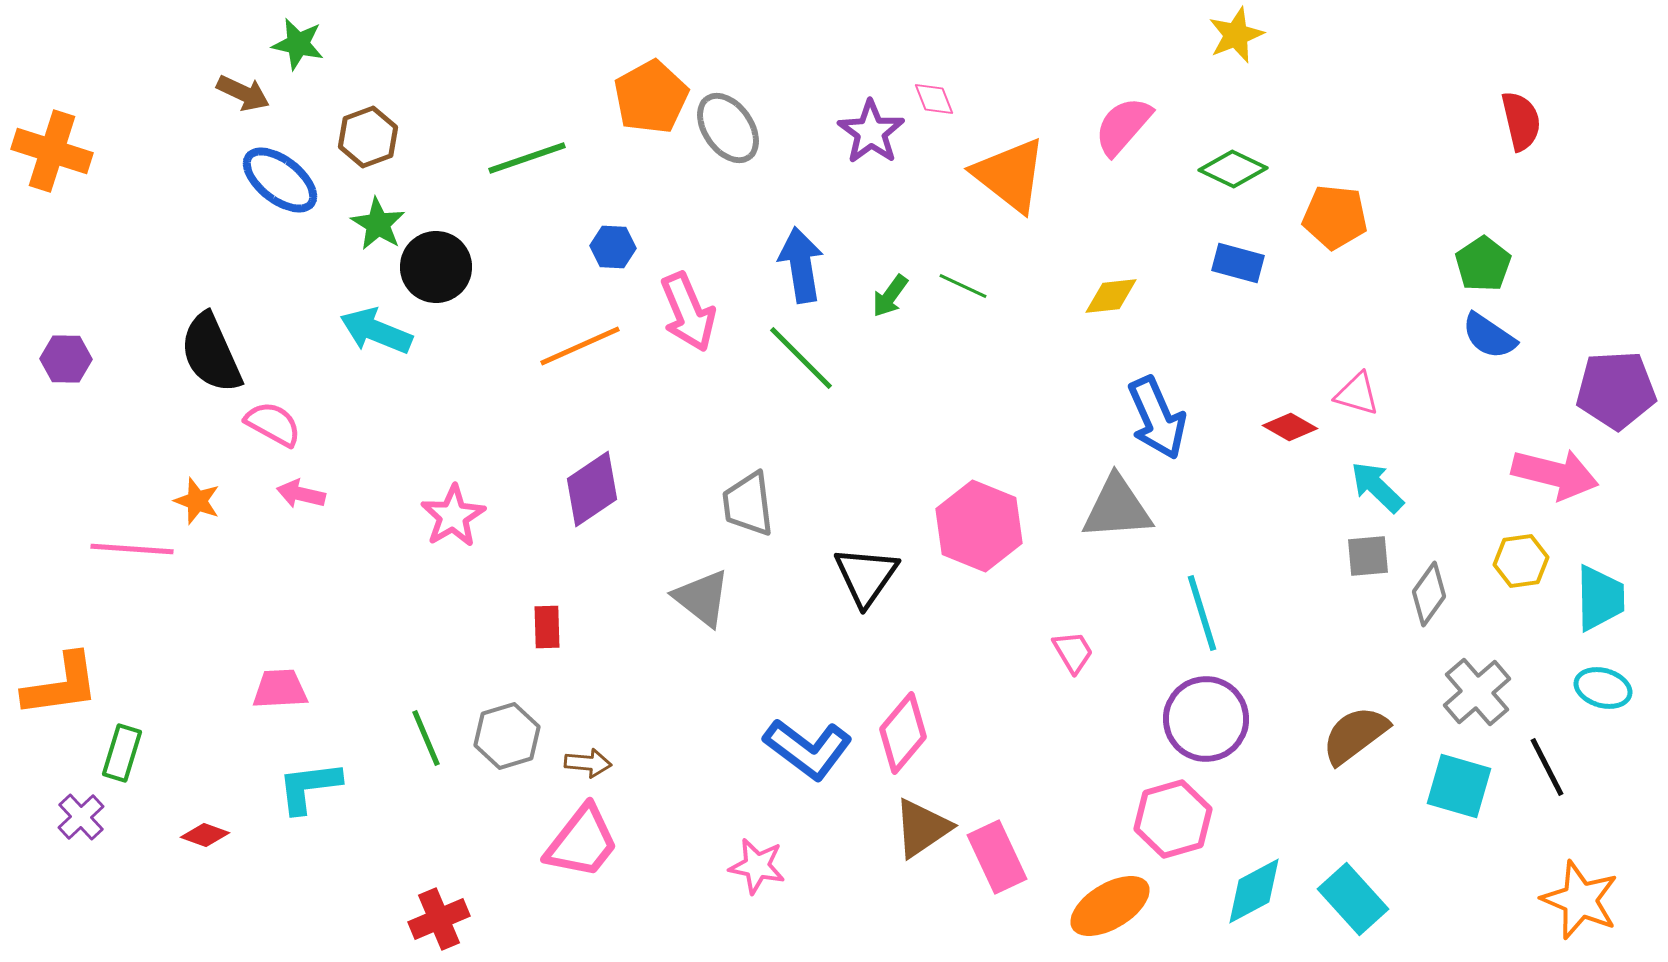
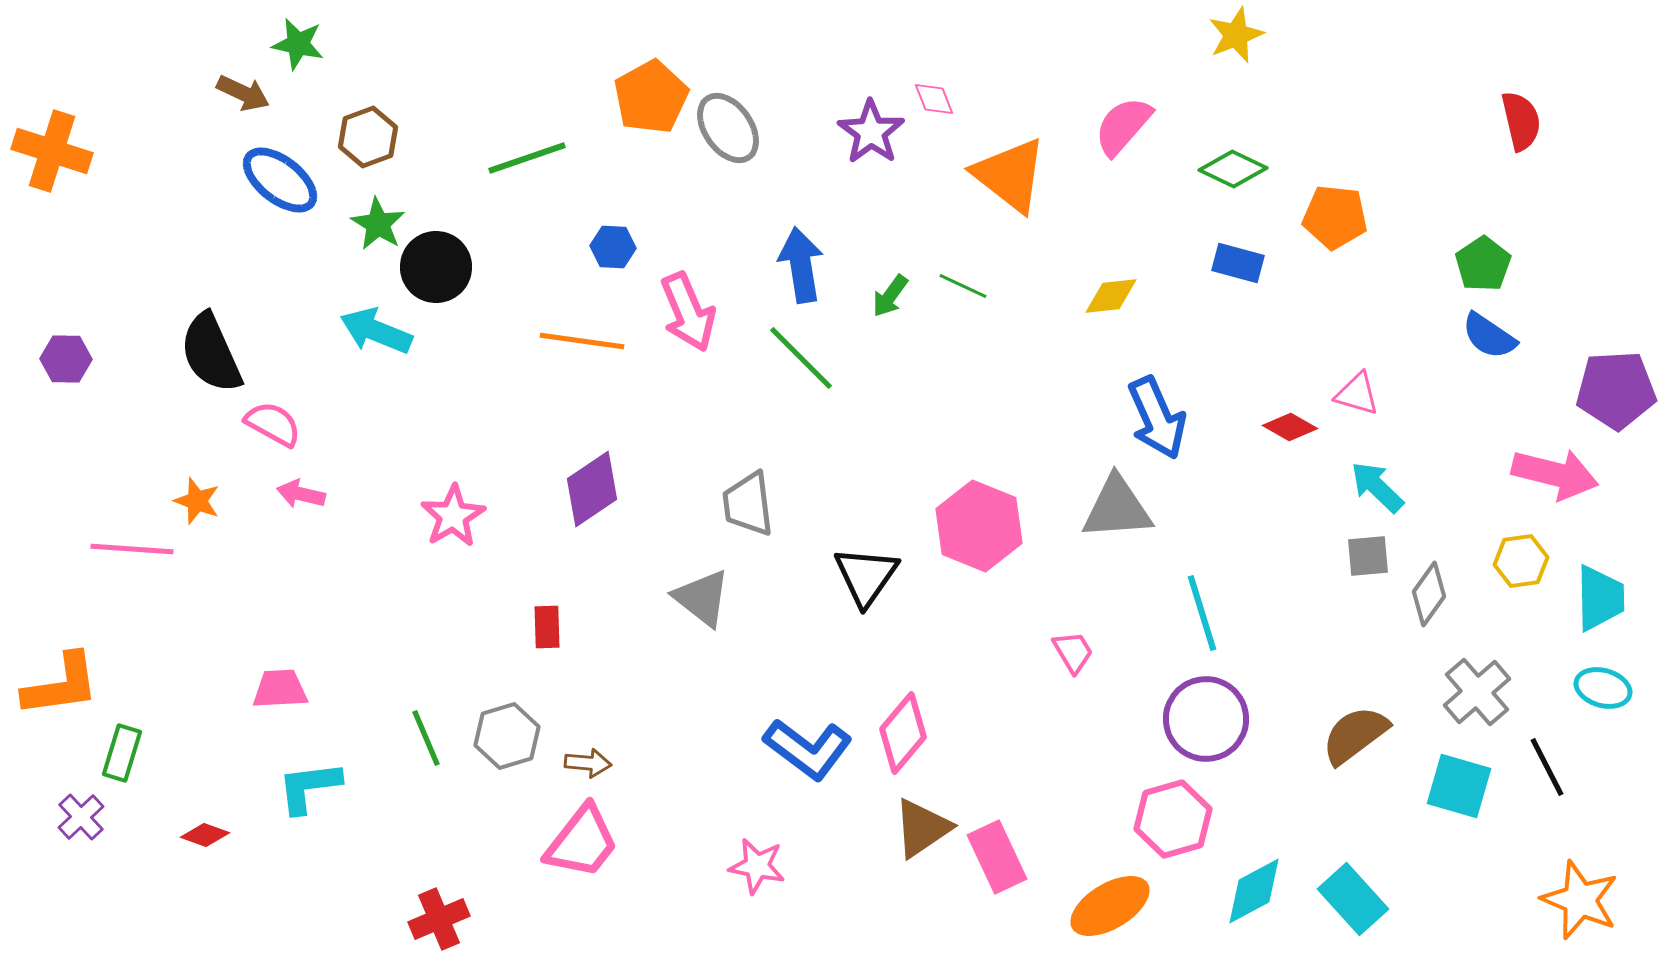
orange line at (580, 346): moved 2 px right, 5 px up; rotated 32 degrees clockwise
